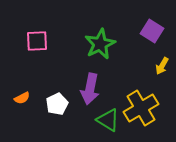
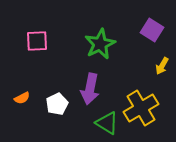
purple square: moved 1 px up
green triangle: moved 1 px left, 3 px down
